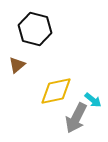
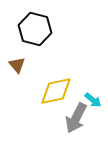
brown triangle: rotated 30 degrees counterclockwise
